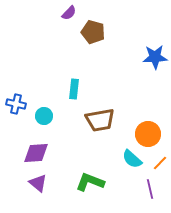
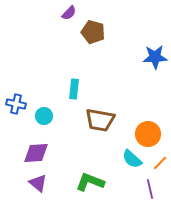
brown trapezoid: rotated 20 degrees clockwise
